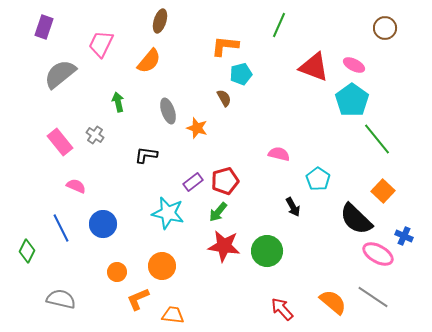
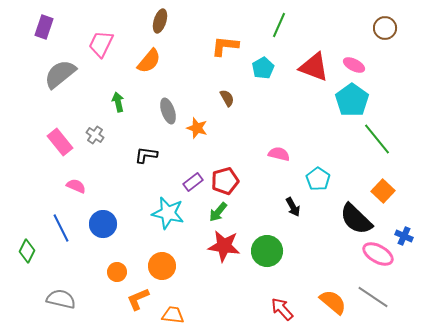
cyan pentagon at (241, 74): moved 22 px right, 6 px up; rotated 15 degrees counterclockwise
brown semicircle at (224, 98): moved 3 px right
